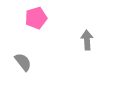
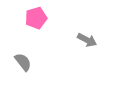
gray arrow: rotated 120 degrees clockwise
